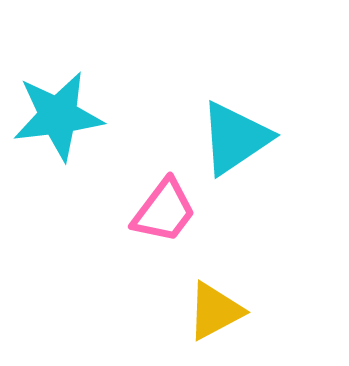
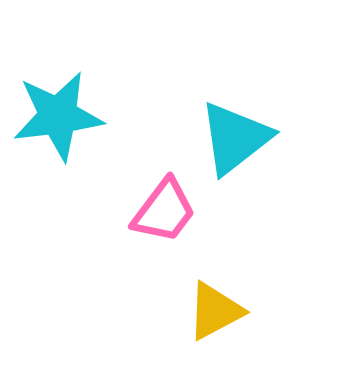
cyan triangle: rotated 4 degrees counterclockwise
